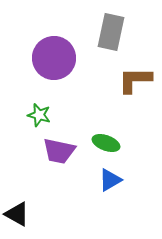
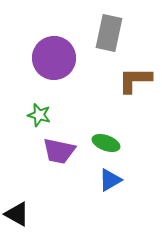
gray rectangle: moved 2 px left, 1 px down
